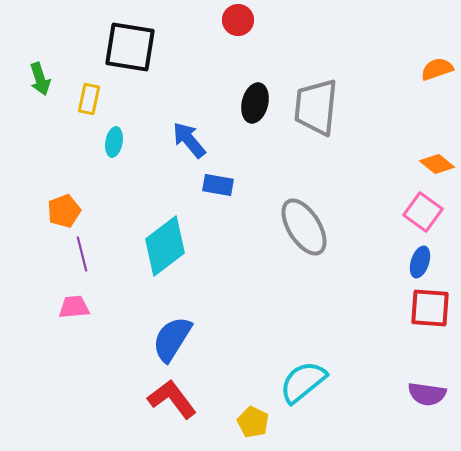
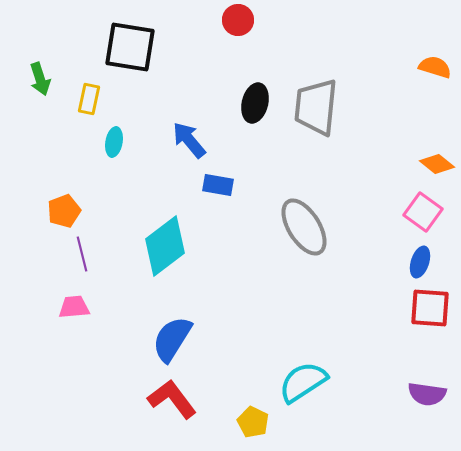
orange semicircle: moved 2 px left, 2 px up; rotated 36 degrees clockwise
cyan semicircle: rotated 6 degrees clockwise
